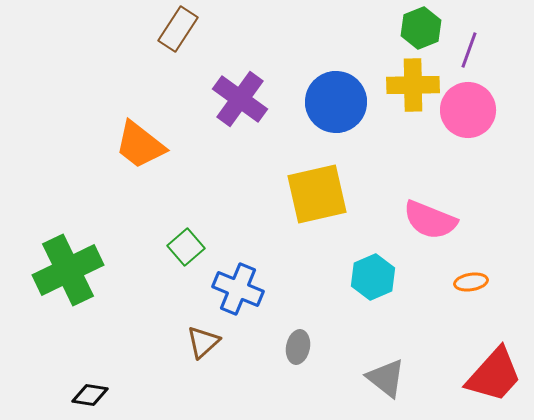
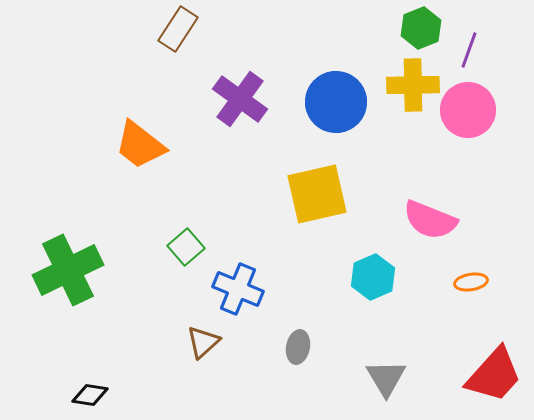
gray triangle: rotated 21 degrees clockwise
